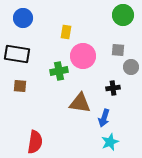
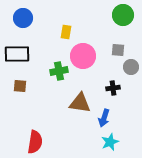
black rectangle: rotated 10 degrees counterclockwise
